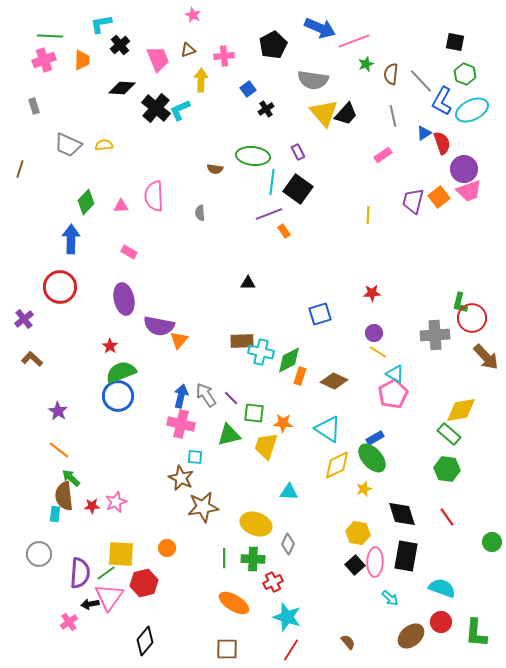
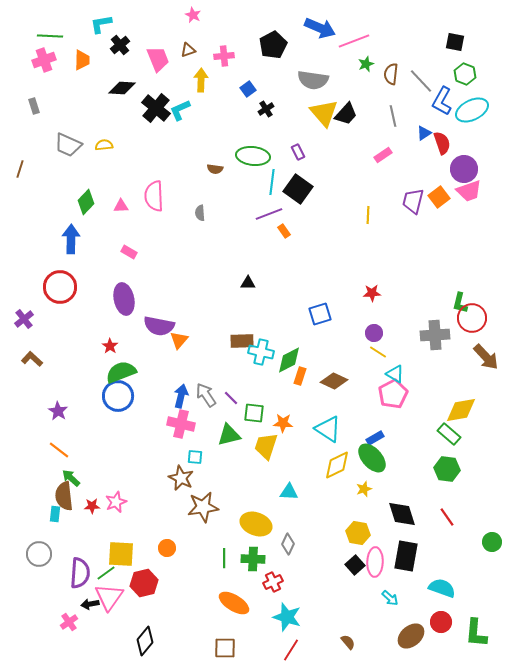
brown square at (227, 649): moved 2 px left, 1 px up
